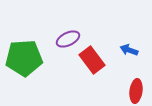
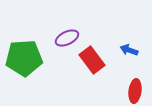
purple ellipse: moved 1 px left, 1 px up
red ellipse: moved 1 px left
